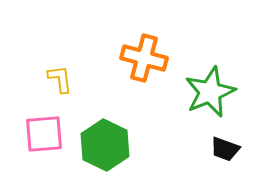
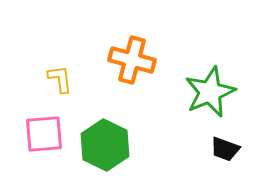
orange cross: moved 12 px left, 2 px down
